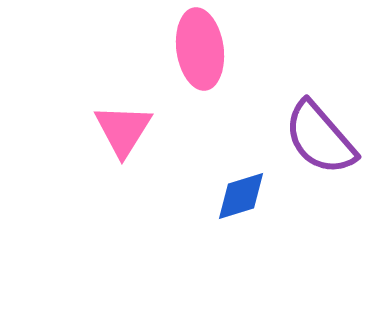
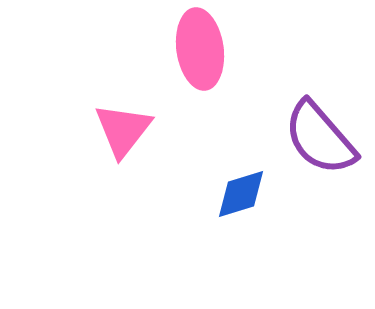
pink triangle: rotated 6 degrees clockwise
blue diamond: moved 2 px up
